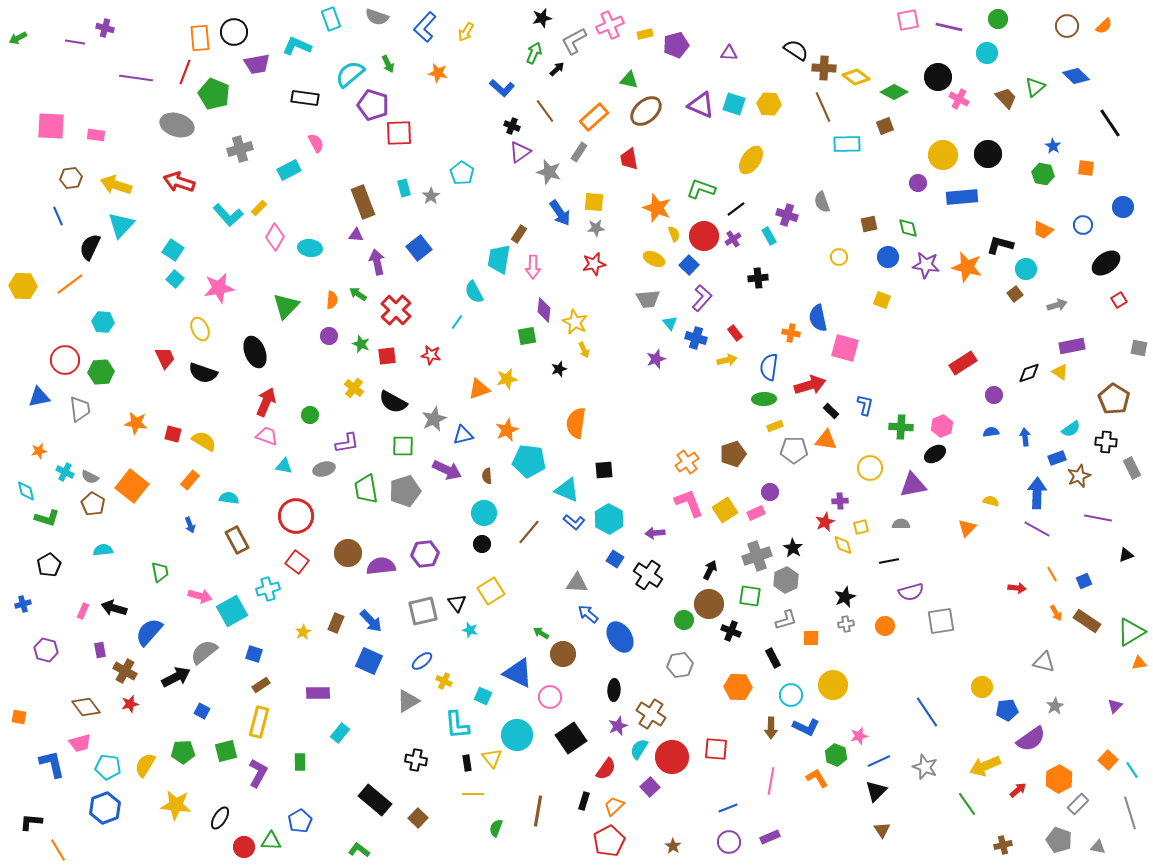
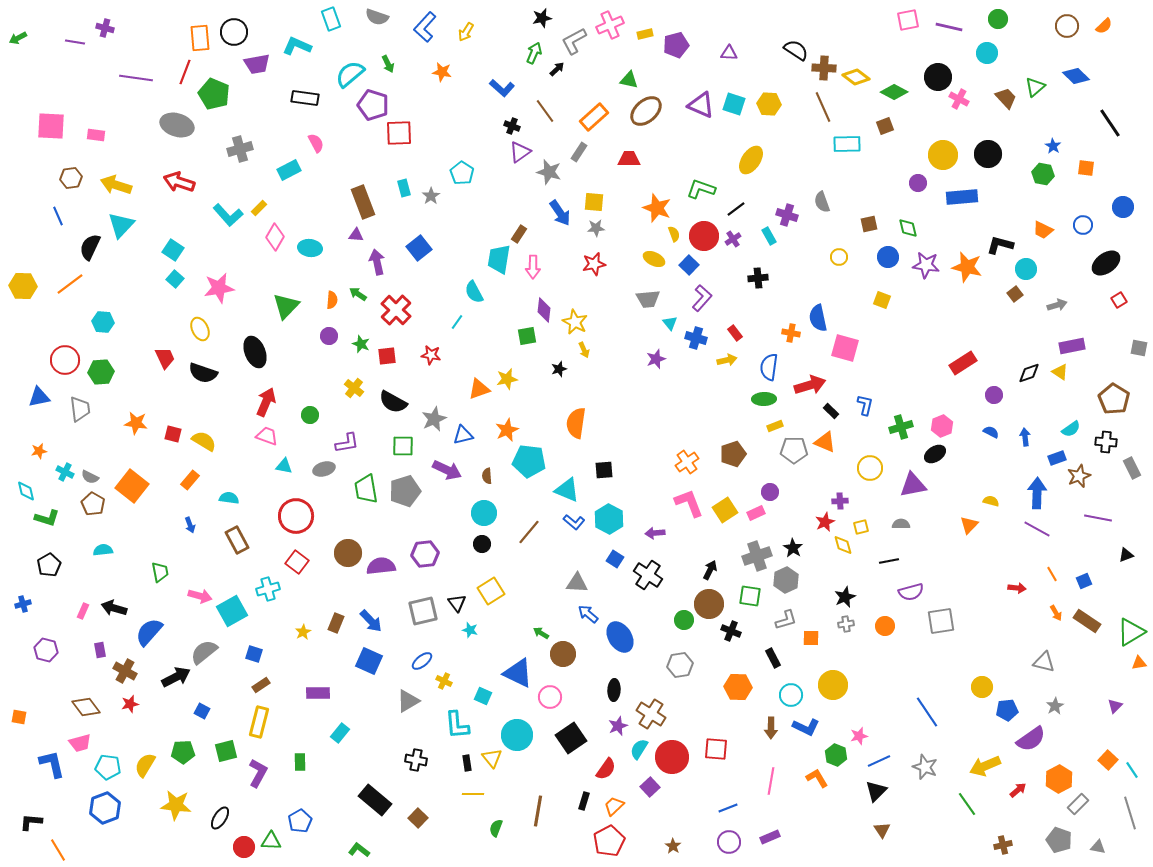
orange star at (438, 73): moved 4 px right, 1 px up
red trapezoid at (629, 159): rotated 100 degrees clockwise
green cross at (901, 427): rotated 20 degrees counterclockwise
blue semicircle at (991, 432): rotated 35 degrees clockwise
orange triangle at (826, 440): moved 1 px left, 2 px down; rotated 15 degrees clockwise
orange triangle at (967, 528): moved 2 px right, 3 px up
